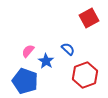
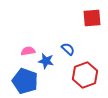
red square: moved 3 px right; rotated 24 degrees clockwise
pink semicircle: rotated 40 degrees clockwise
blue star: rotated 21 degrees counterclockwise
